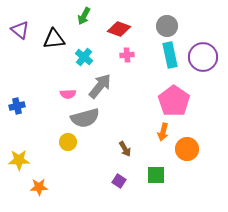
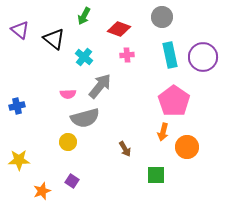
gray circle: moved 5 px left, 9 px up
black triangle: rotated 45 degrees clockwise
orange circle: moved 2 px up
purple square: moved 47 px left
orange star: moved 3 px right, 4 px down; rotated 18 degrees counterclockwise
